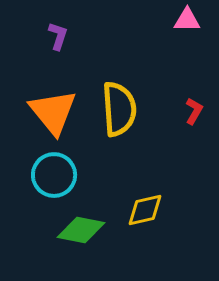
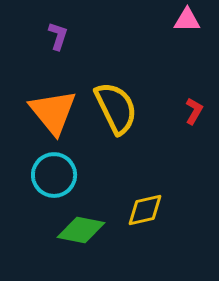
yellow semicircle: moved 3 px left, 1 px up; rotated 22 degrees counterclockwise
